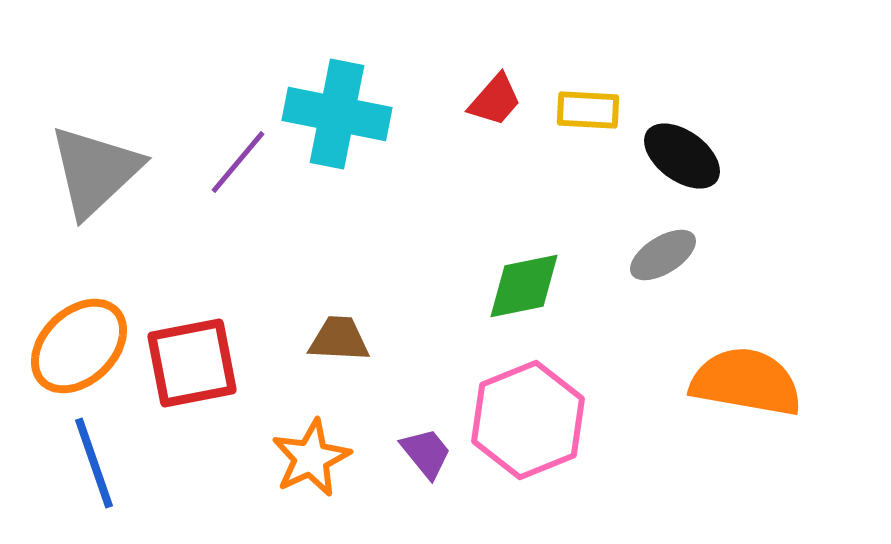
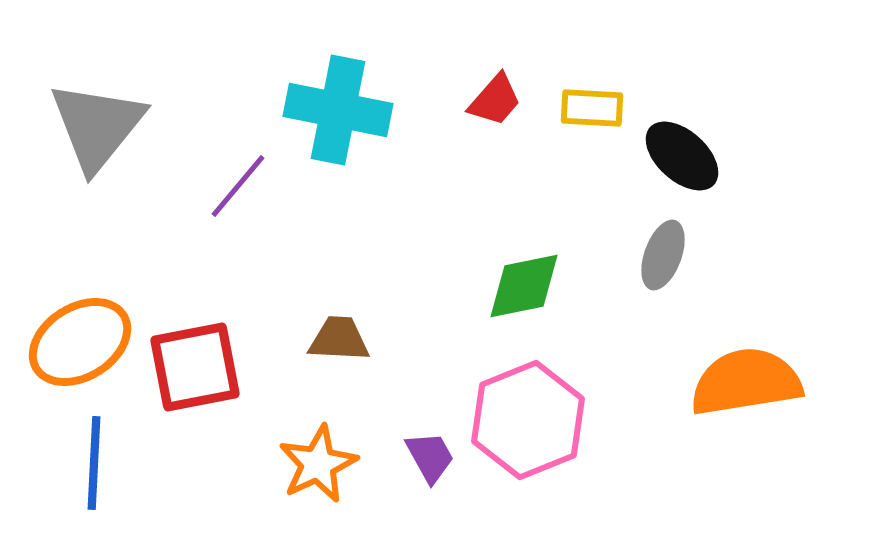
yellow rectangle: moved 4 px right, 2 px up
cyan cross: moved 1 px right, 4 px up
black ellipse: rotated 6 degrees clockwise
purple line: moved 24 px down
gray triangle: moved 2 px right, 45 px up; rotated 8 degrees counterclockwise
gray ellipse: rotated 38 degrees counterclockwise
orange ellipse: moved 1 px right, 4 px up; rotated 12 degrees clockwise
red square: moved 3 px right, 4 px down
orange semicircle: rotated 19 degrees counterclockwise
purple trapezoid: moved 4 px right, 4 px down; rotated 10 degrees clockwise
orange star: moved 7 px right, 6 px down
blue line: rotated 22 degrees clockwise
